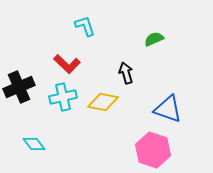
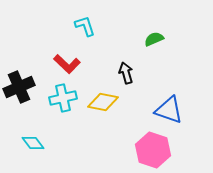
cyan cross: moved 1 px down
blue triangle: moved 1 px right, 1 px down
cyan diamond: moved 1 px left, 1 px up
